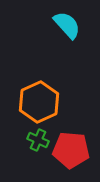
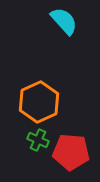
cyan semicircle: moved 3 px left, 4 px up
red pentagon: moved 2 px down
